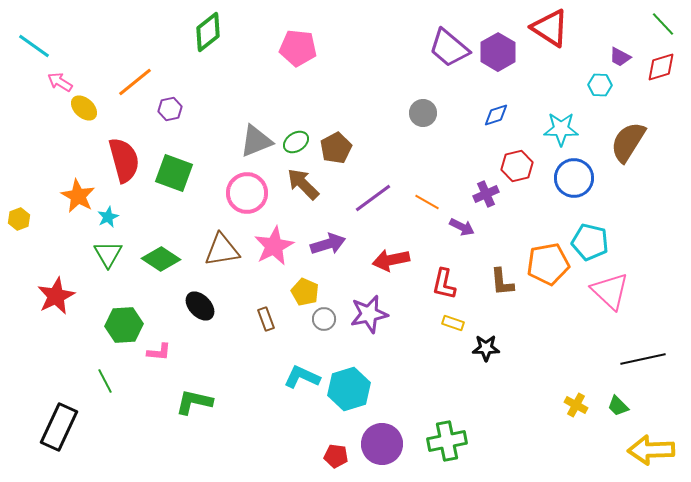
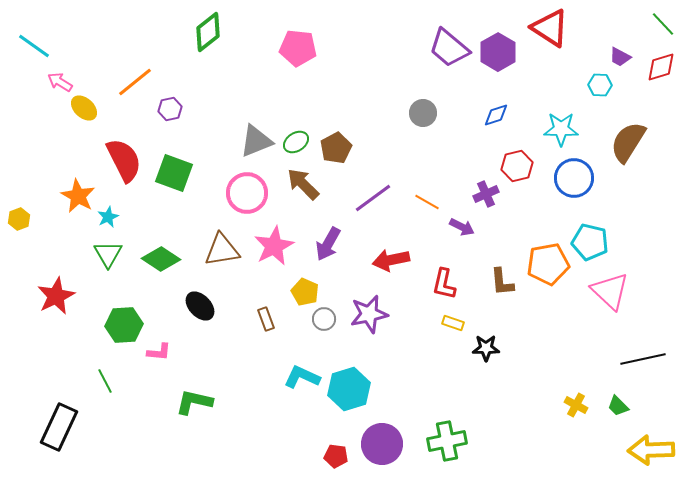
red semicircle at (124, 160): rotated 12 degrees counterclockwise
purple arrow at (328, 244): rotated 136 degrees clockwise
